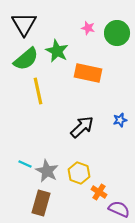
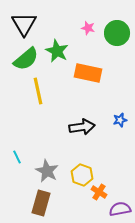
black arrow: rotated 35 degrees clockwise
cyan line: moved 8 px left, 7 px up; rotated 40 degrees clockwise
yellow hexagon: moved 3 px right, 2 px down
purple semicircle: moved 1 px right; rotated 35 degrees counterclockwise
